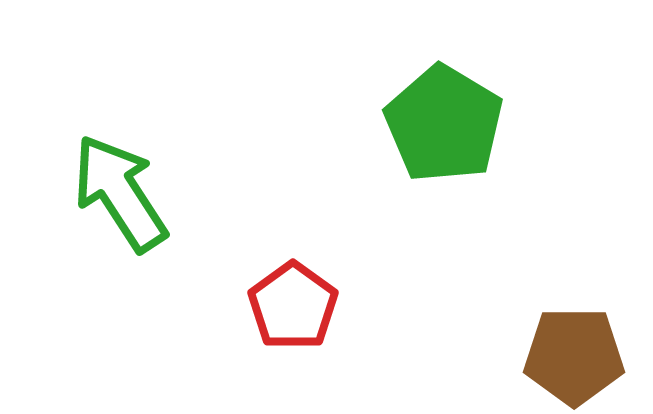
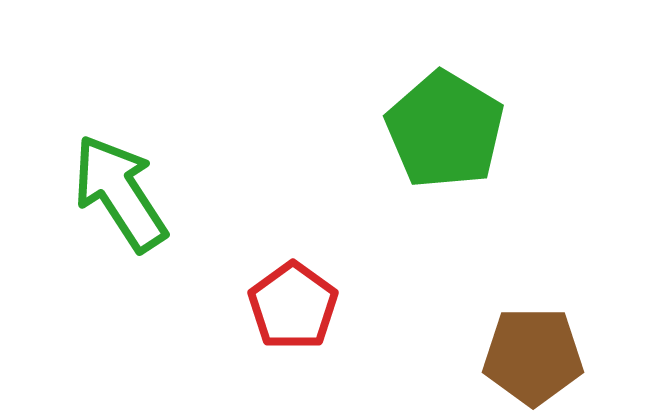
green pentagon: moved 1 px right, 6 px down
brown pentagon: moved 41 px left
